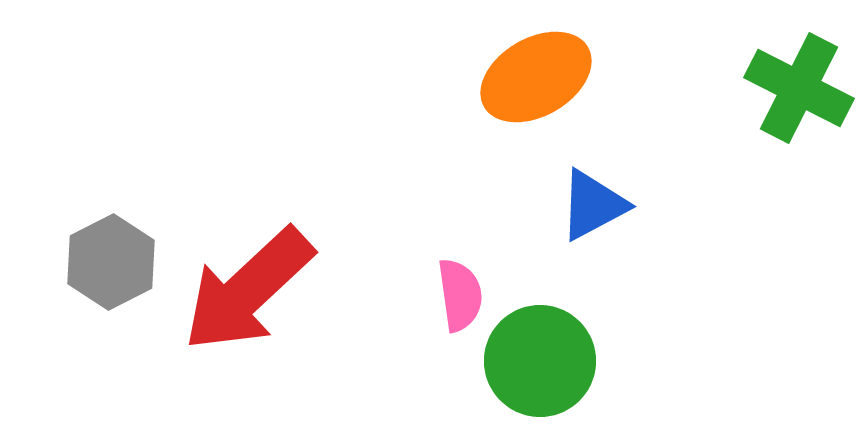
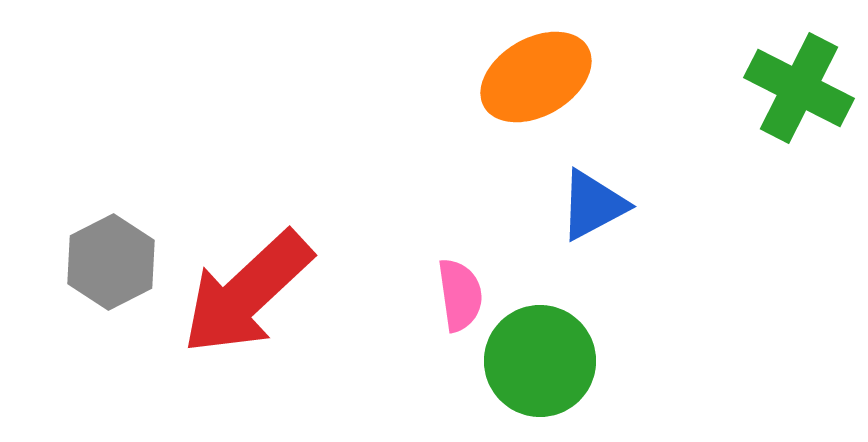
red arrow: moved 1 px left, 3 px down
